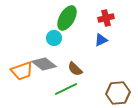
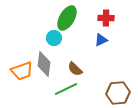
red cross: rotated 14 degrees clockwise
gray diamond: rotated 60 degrees clockwise
